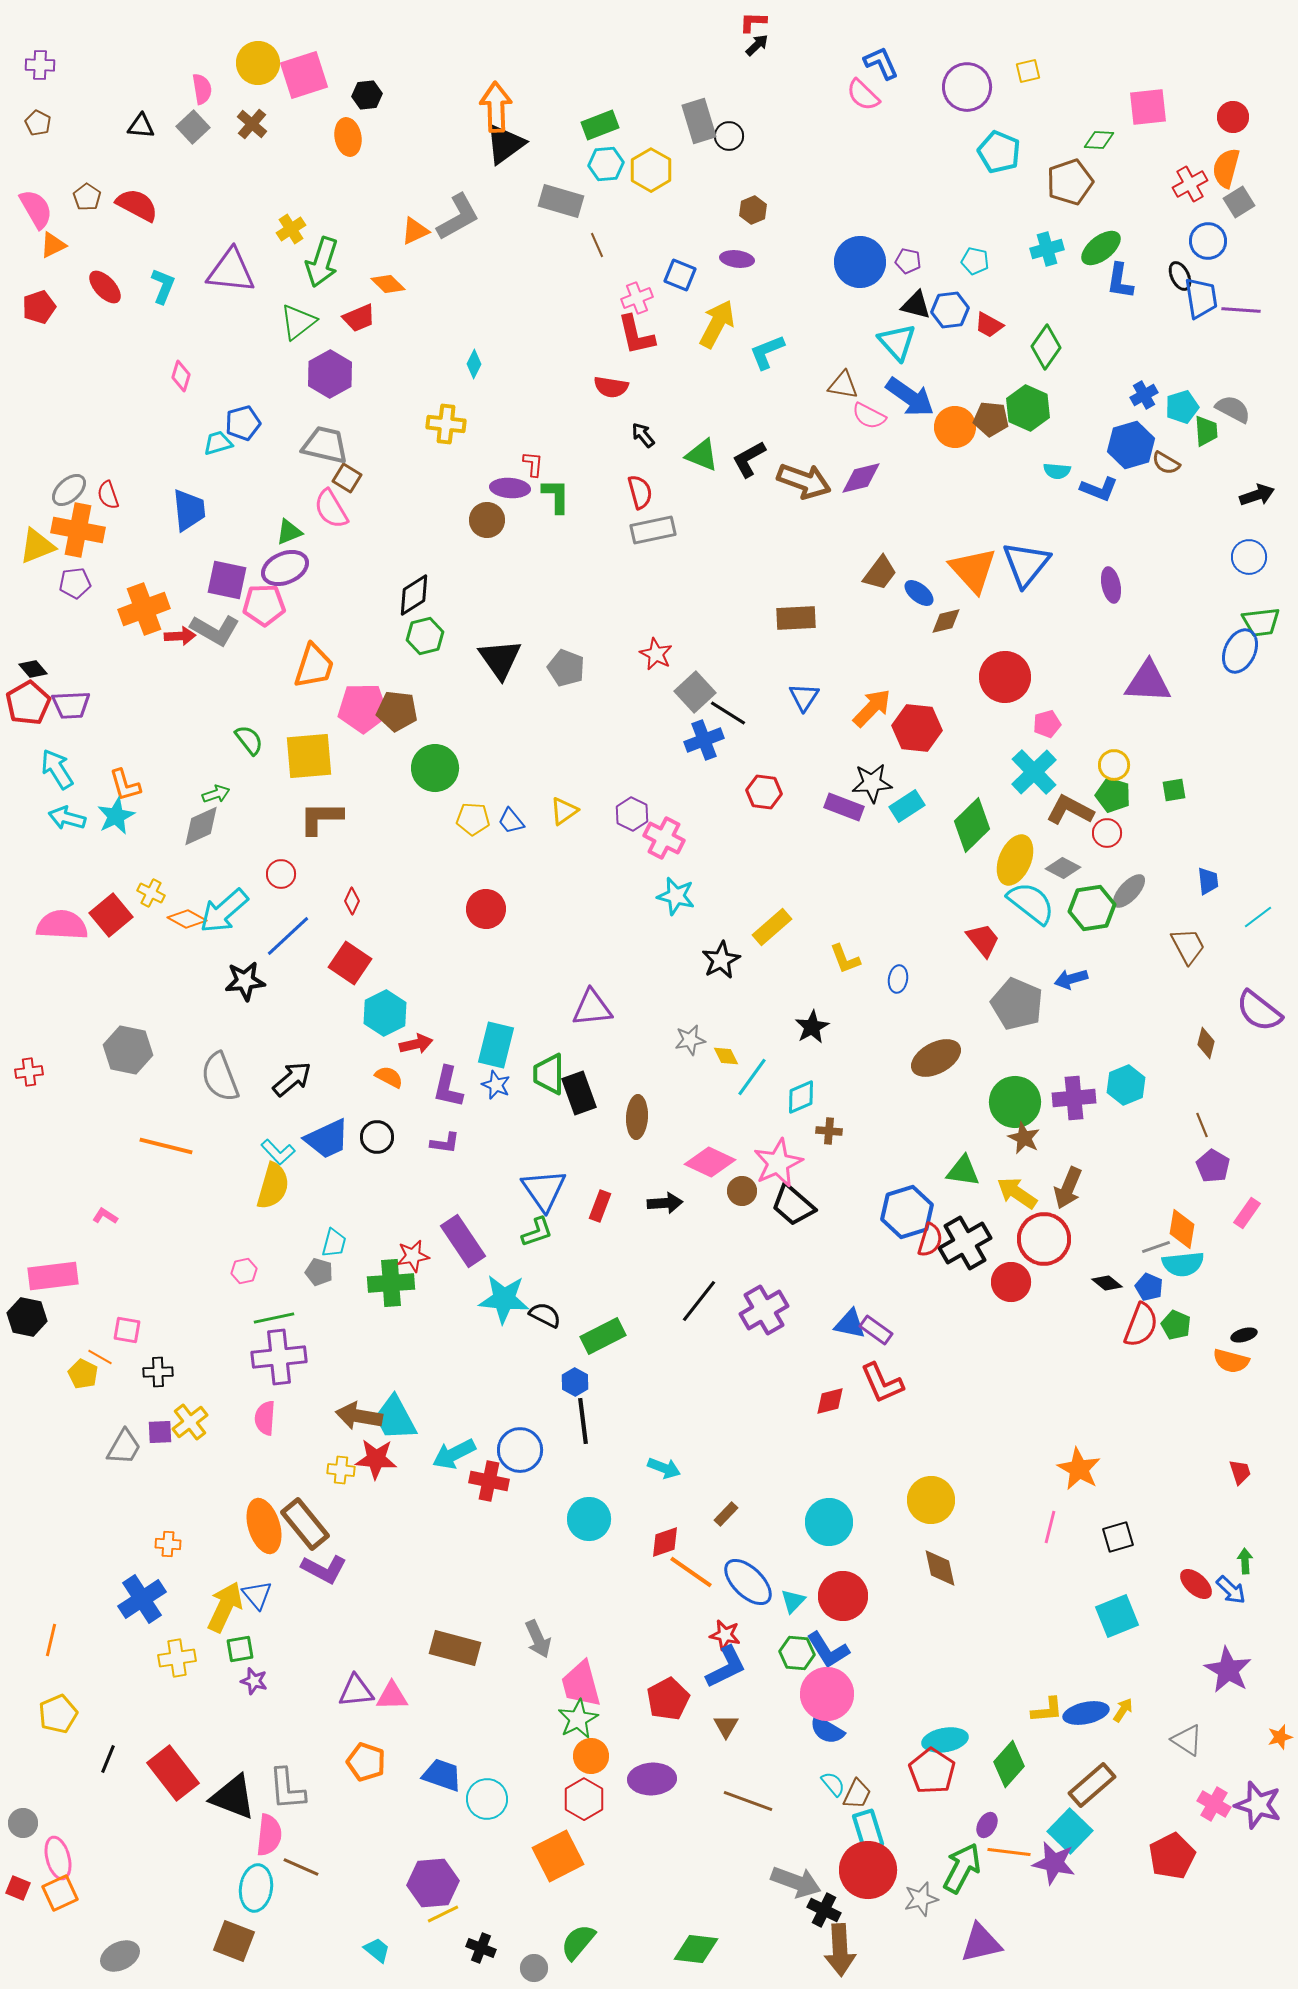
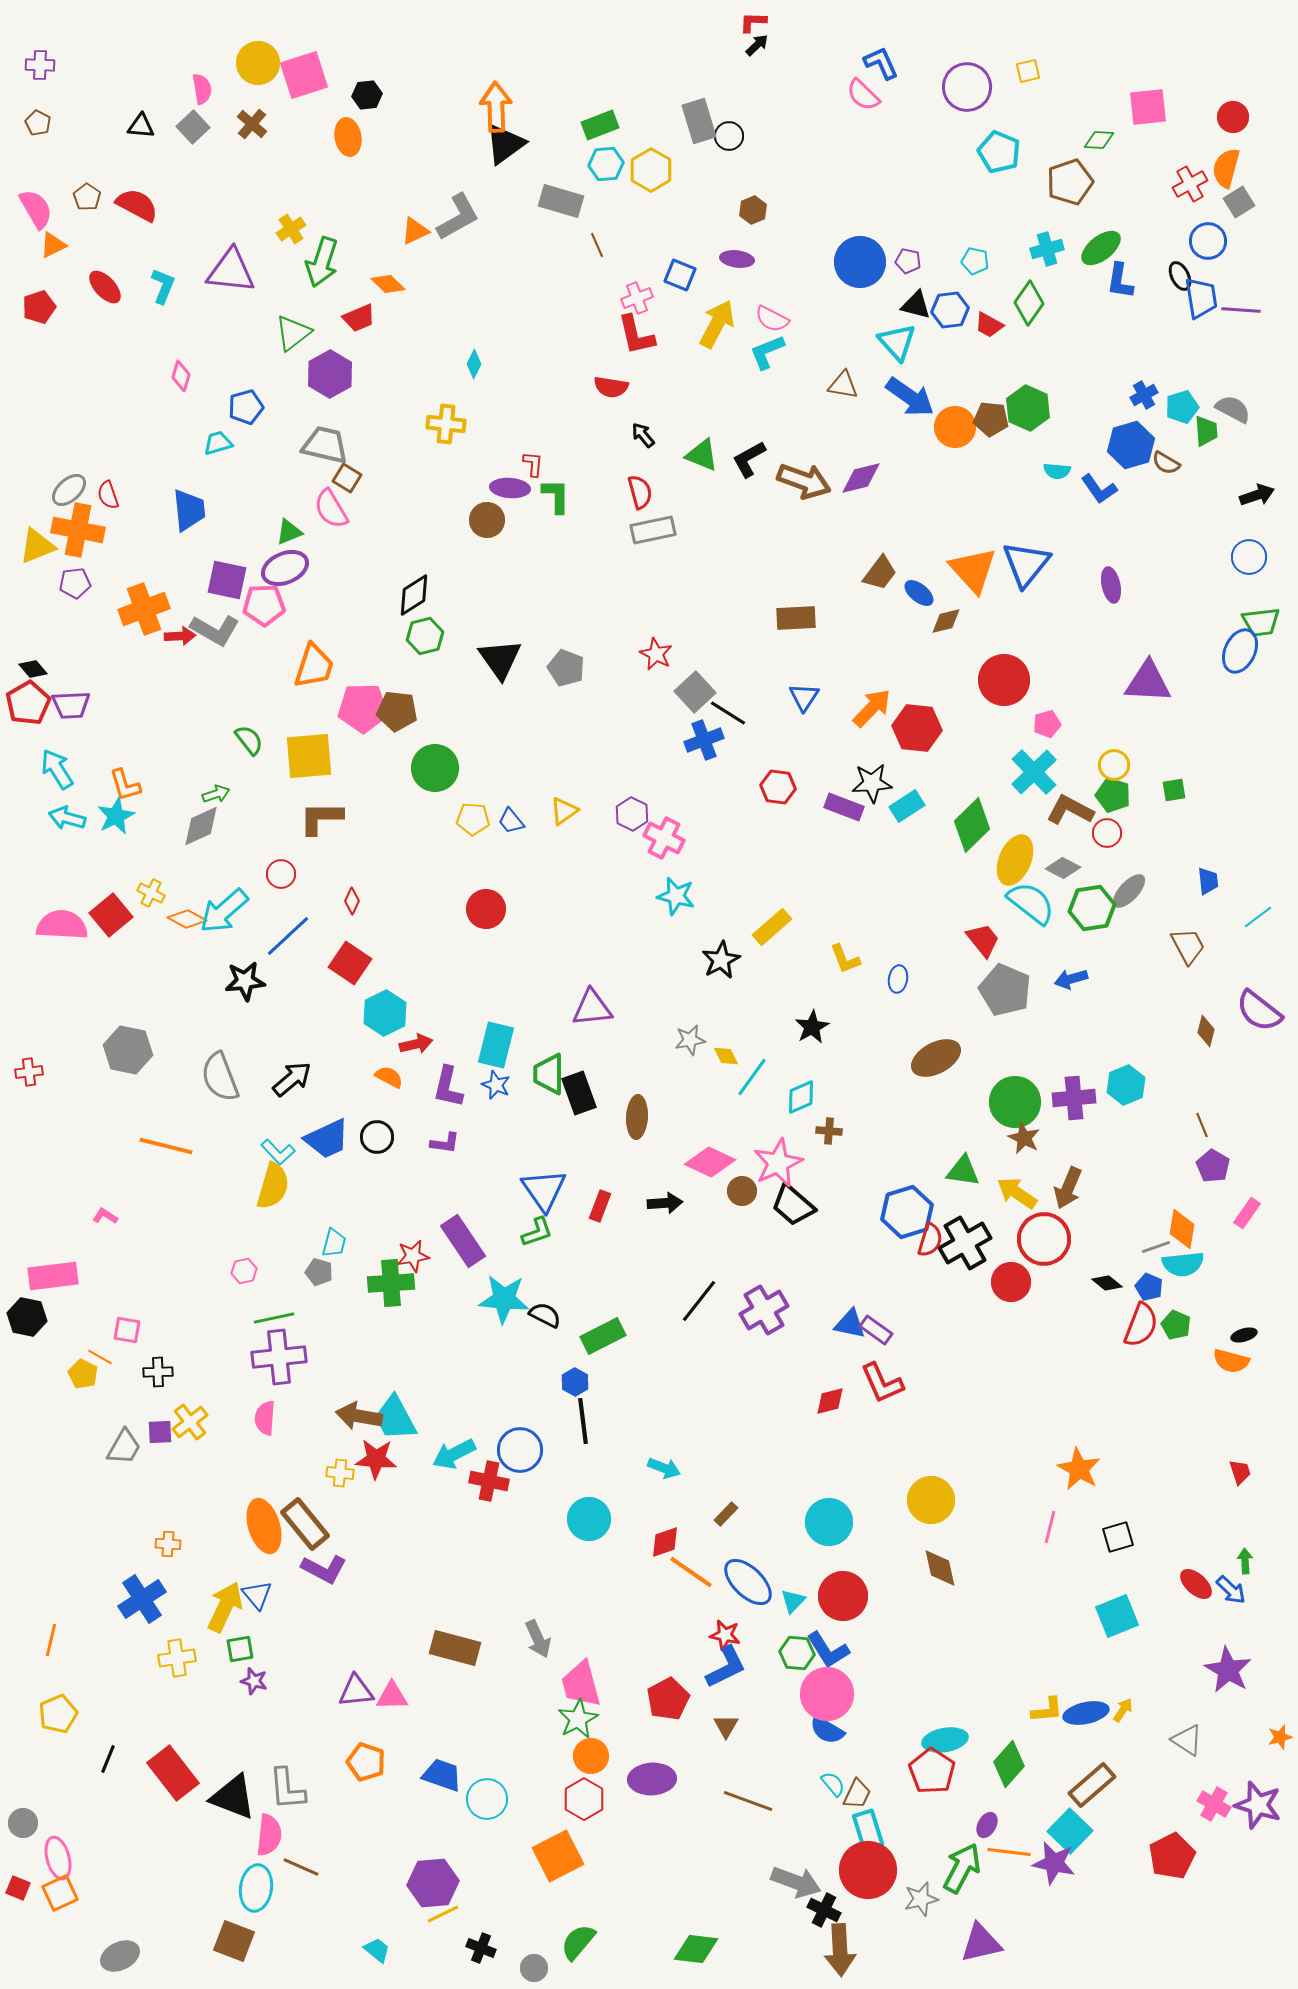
green triangle at (298, 322): moved 5 px left, 11 px down
green diamond at (1046, 347): moved 17 px left, 44 px up
pink semicircle at (869, 416): moved 97 px left, 97 px up
blue pentagon at (243, 423): moved 3 px right, 16 px up
blue L-shape at (1099, 489): rotated 33 degrees clockwise
red circle at (1005, 677): moved 1 px left, 3 px down
red hexagon at (764, 792): moved 14 px right, 5 px up
gray pentagon at (1017, 1004): moved 12 px left, 14 px up
brown diamond at (1206, 1043): moved 12 px up
yellow cross at (341, 1470): moved 1 px left, 3 px down
